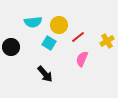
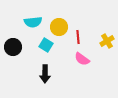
yellow circle: moved 2 px down
red line: rotated 56 degrees counterclockwise
cyan square: moved 3 px left, 2 px down
black circle: moved 2 px right
pink semicircle: rotated 77 degrees counterclockwise
black arrow: rotated 42 degrees clockwise
